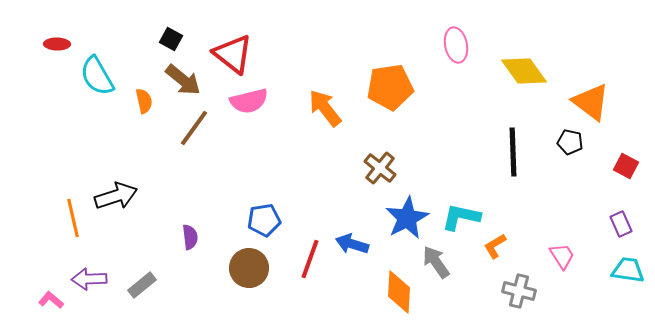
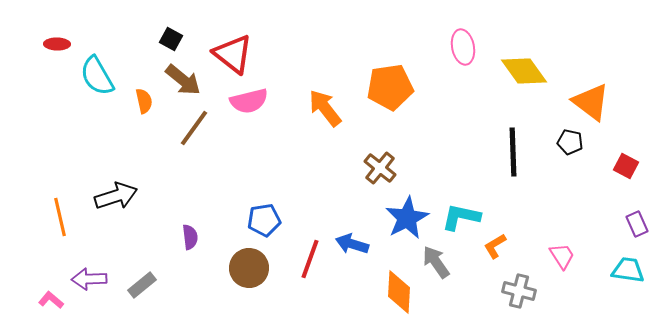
pink ellipse: moved 7 px right, 2 px down
orange line: moved 13 px left, 1 px up
purple rectangle: moved 16 px right
